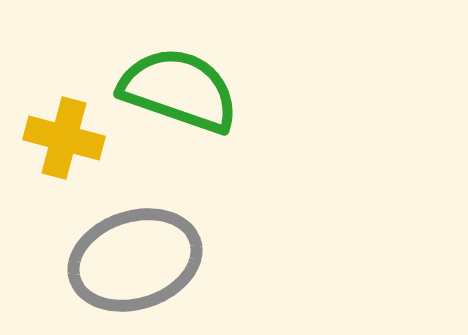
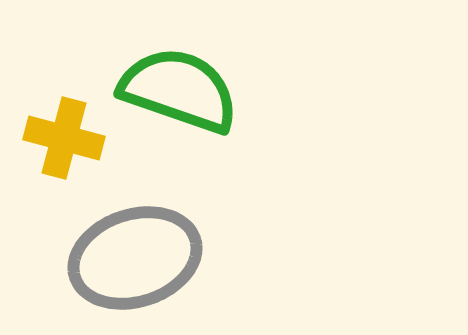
gray ellipse: moved 2 px up
